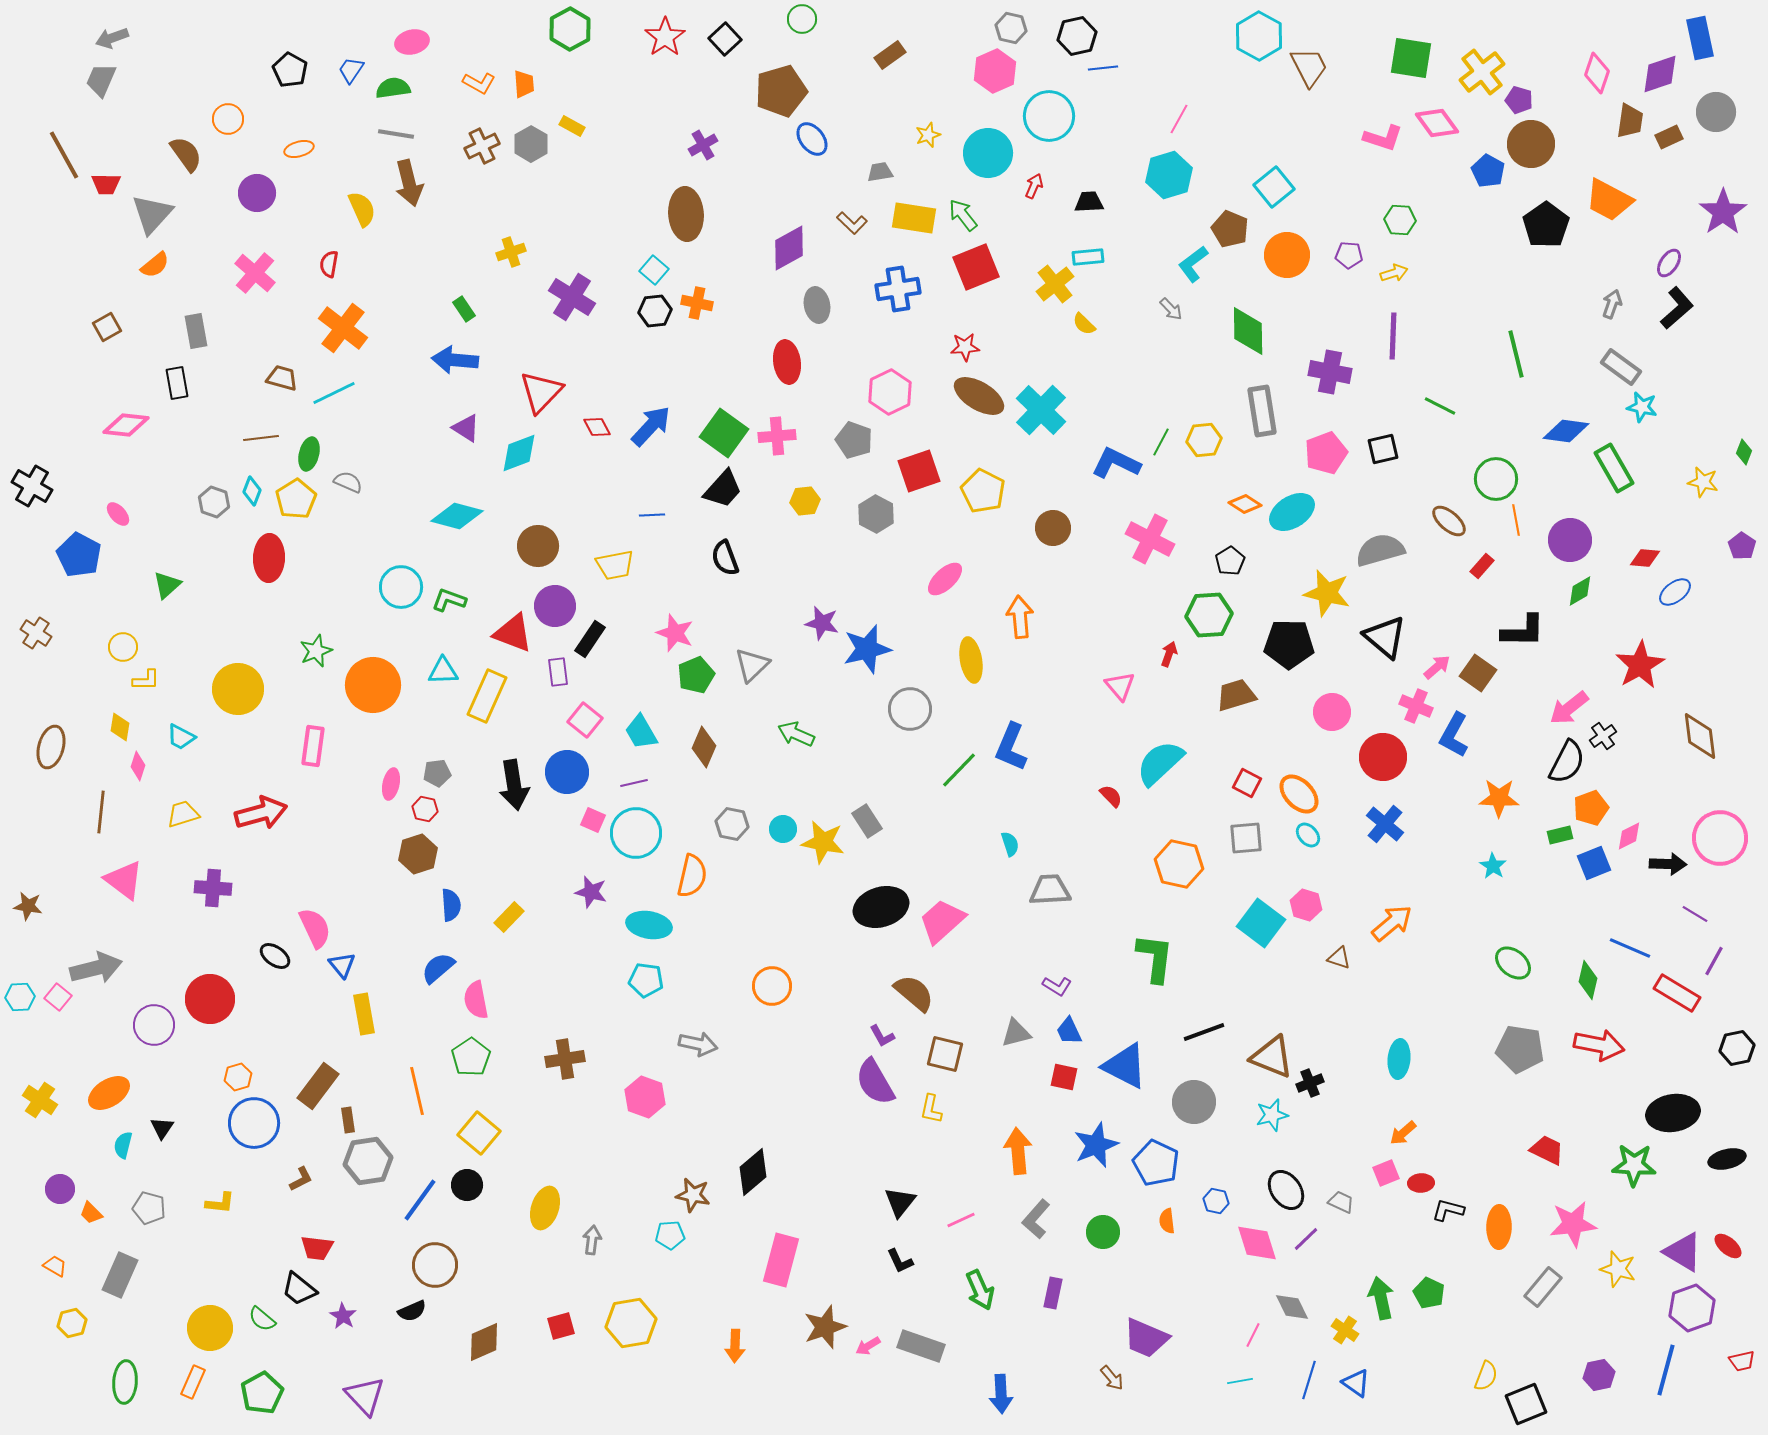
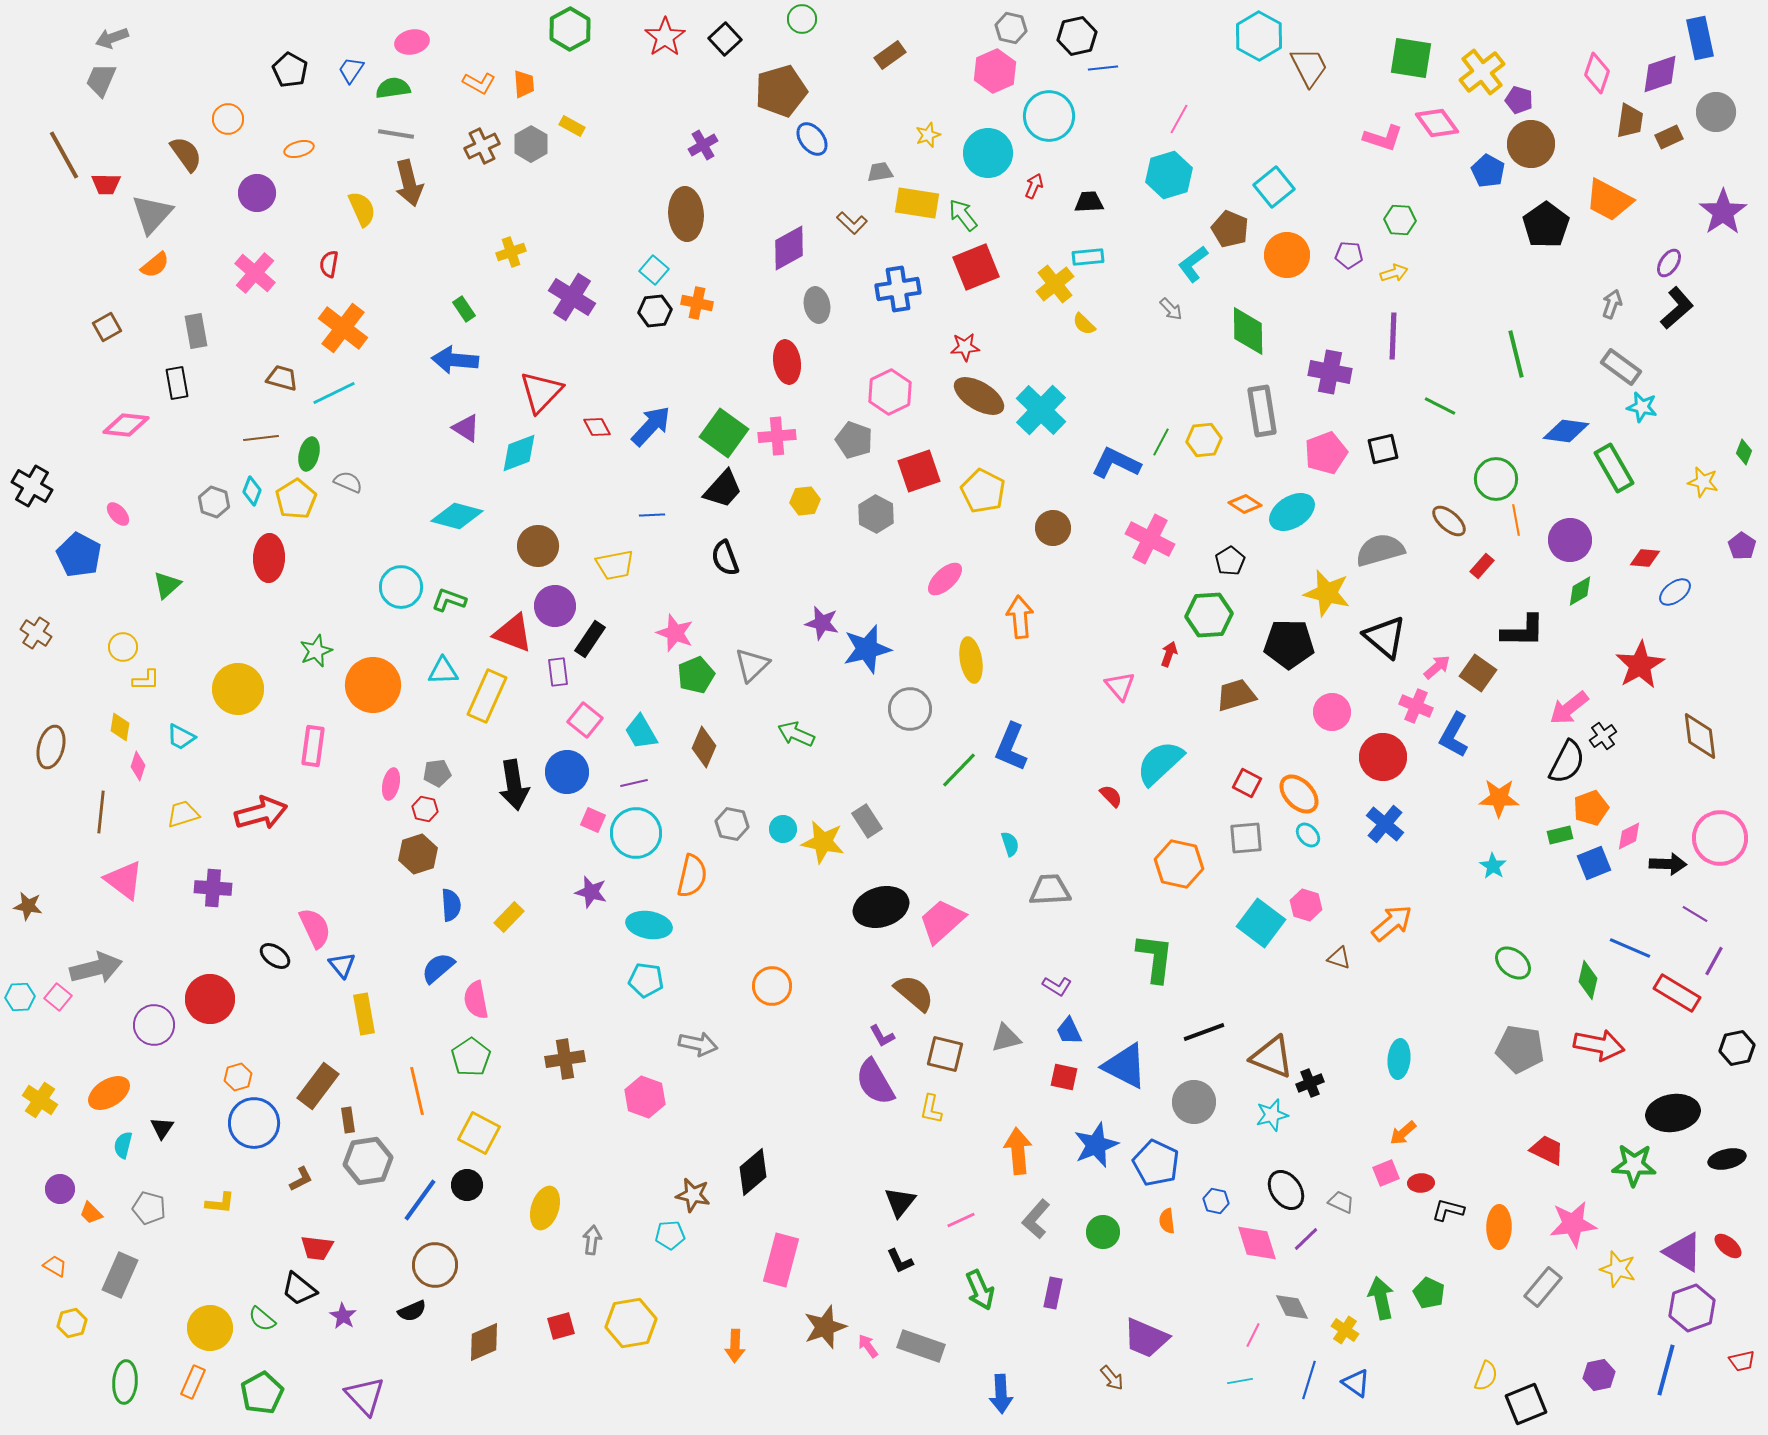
yellow rectangle at (914, 218): moved 3 px right, 15 px up
gray triangle at (1016, 1033): moved 10 px left, 5 px down
yellow square at (479, 1133): rotated 12 degrees counterclockwise
pink arrow at (868, 1346): rotated 85 degrees clockwise
